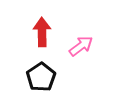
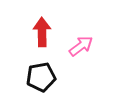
black pentagon: rotated 24 degrees clockwise
